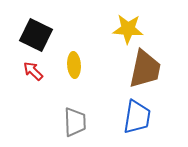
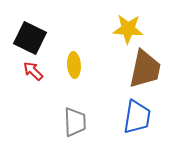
black square: moved 6 px left, 3 px down
